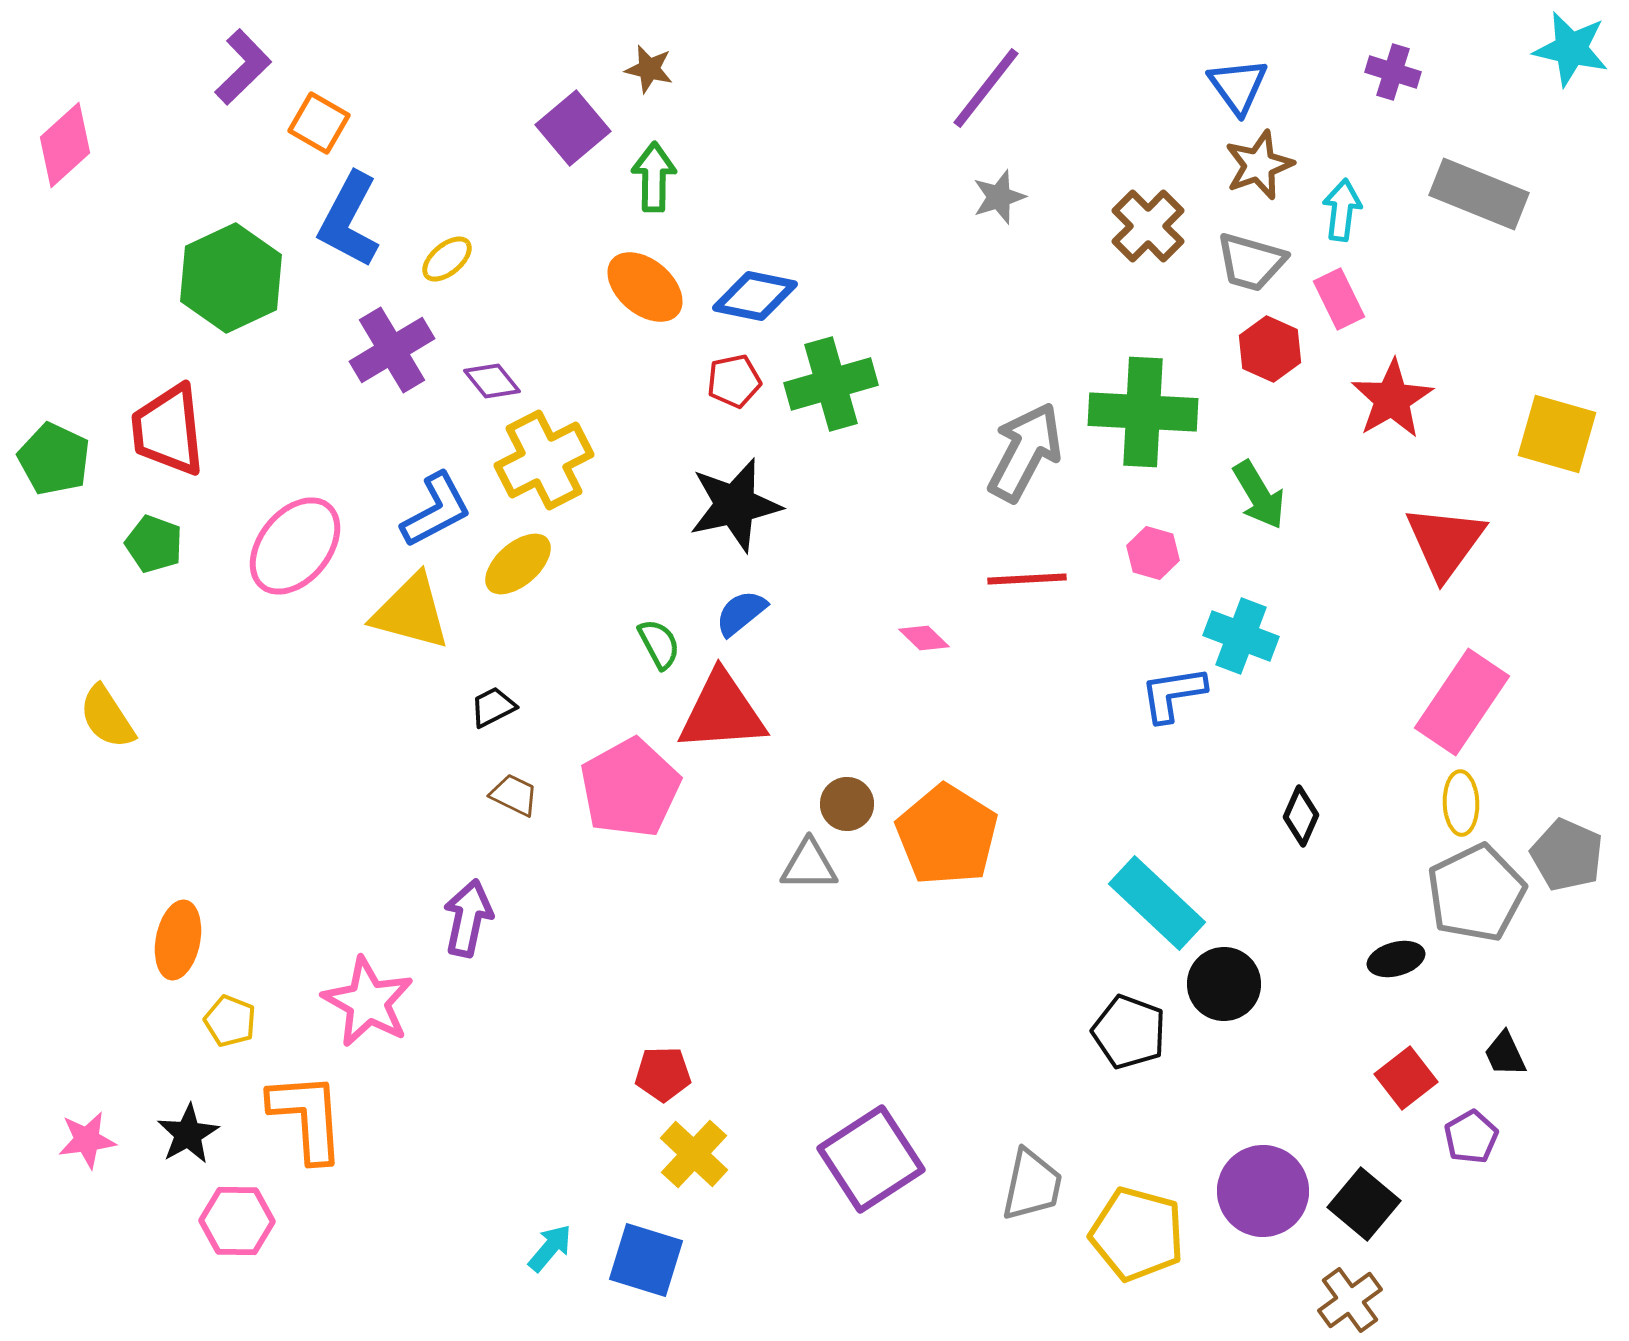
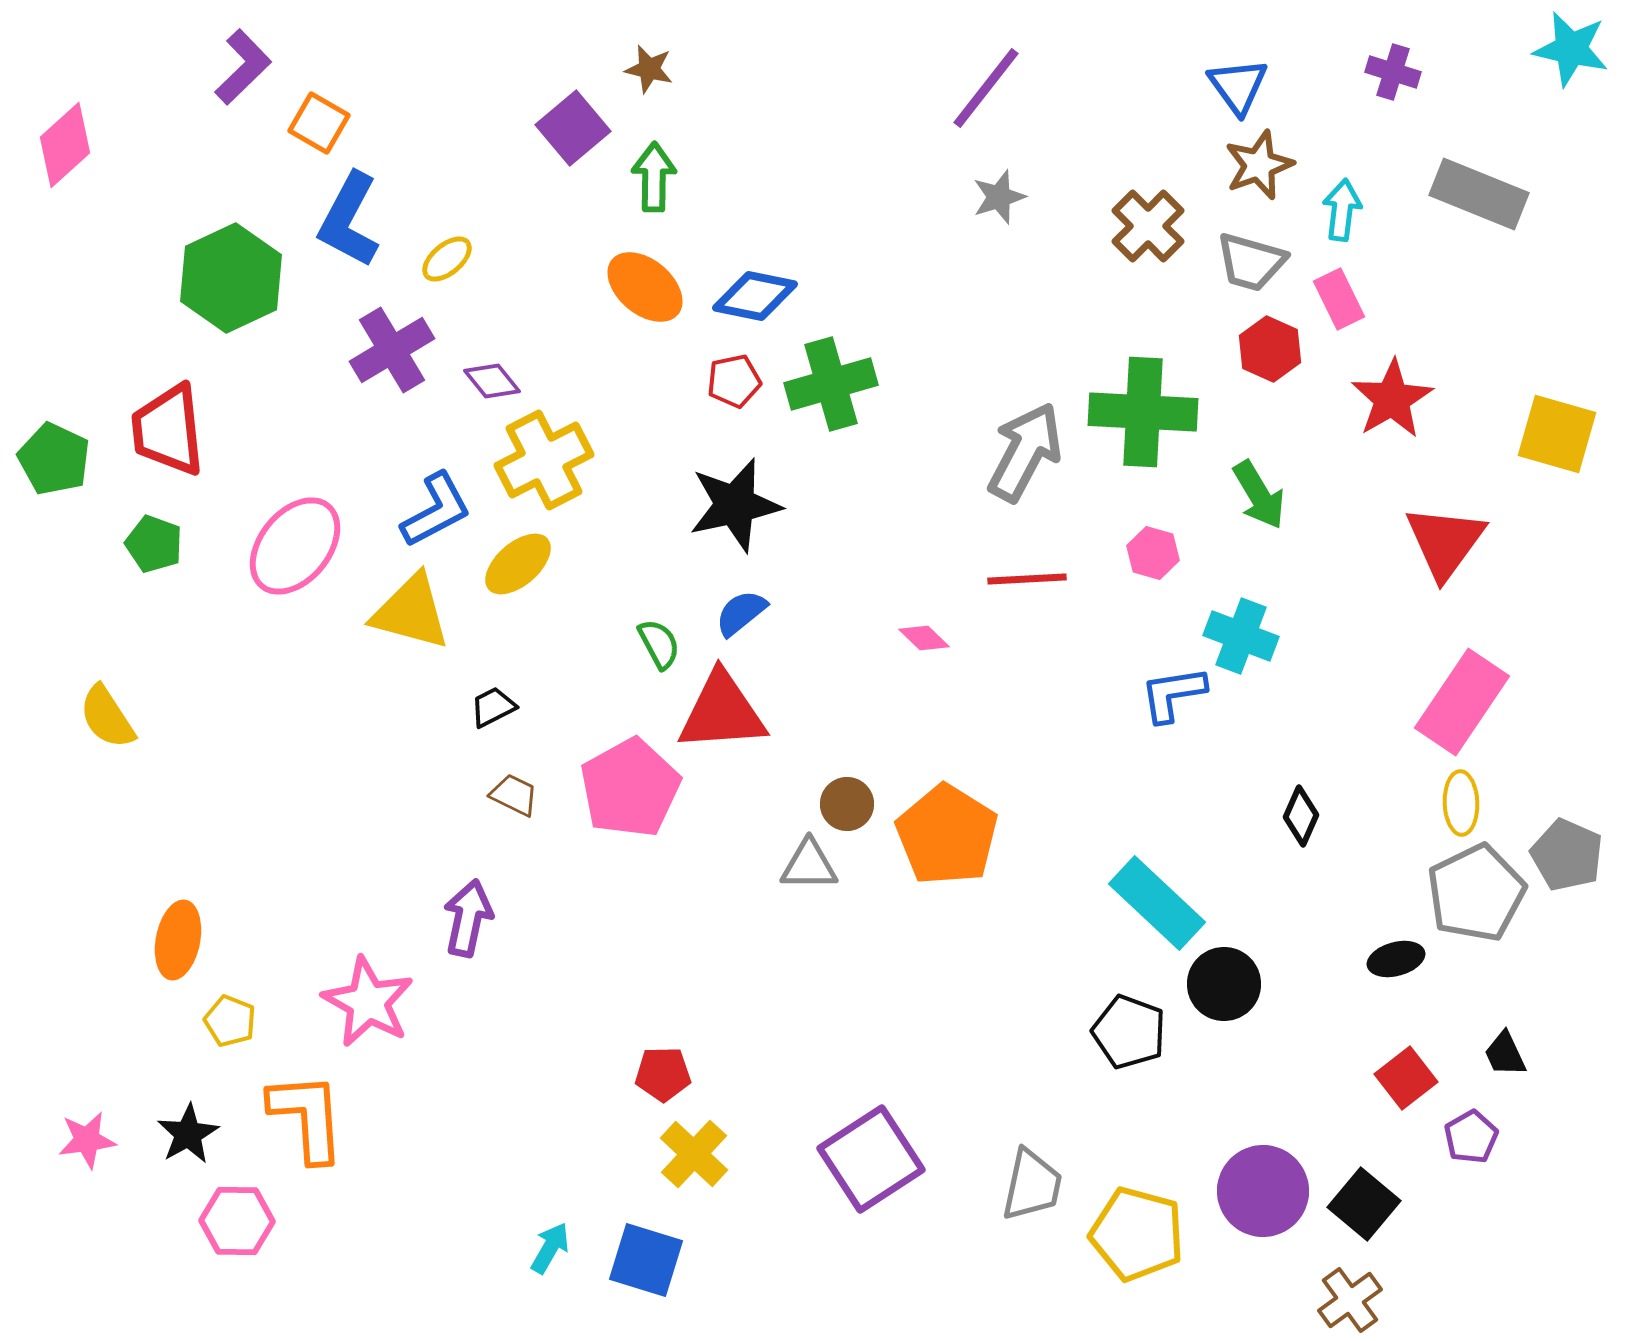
cyan arrow at (550, 1248): rotated 10 degrees counterclockwise
